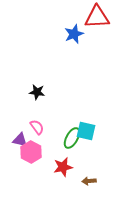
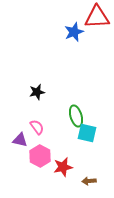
blue star: moved 2 px up
black star: rotated 21 degrees counterclockwise
cyan square: moved 1 px right, 2 px down
green ellipse: moved 4 px right, 22 px up; rotated 45 degrees counterclockwise
pink hexagon: moved 9 px right, 4 px down
